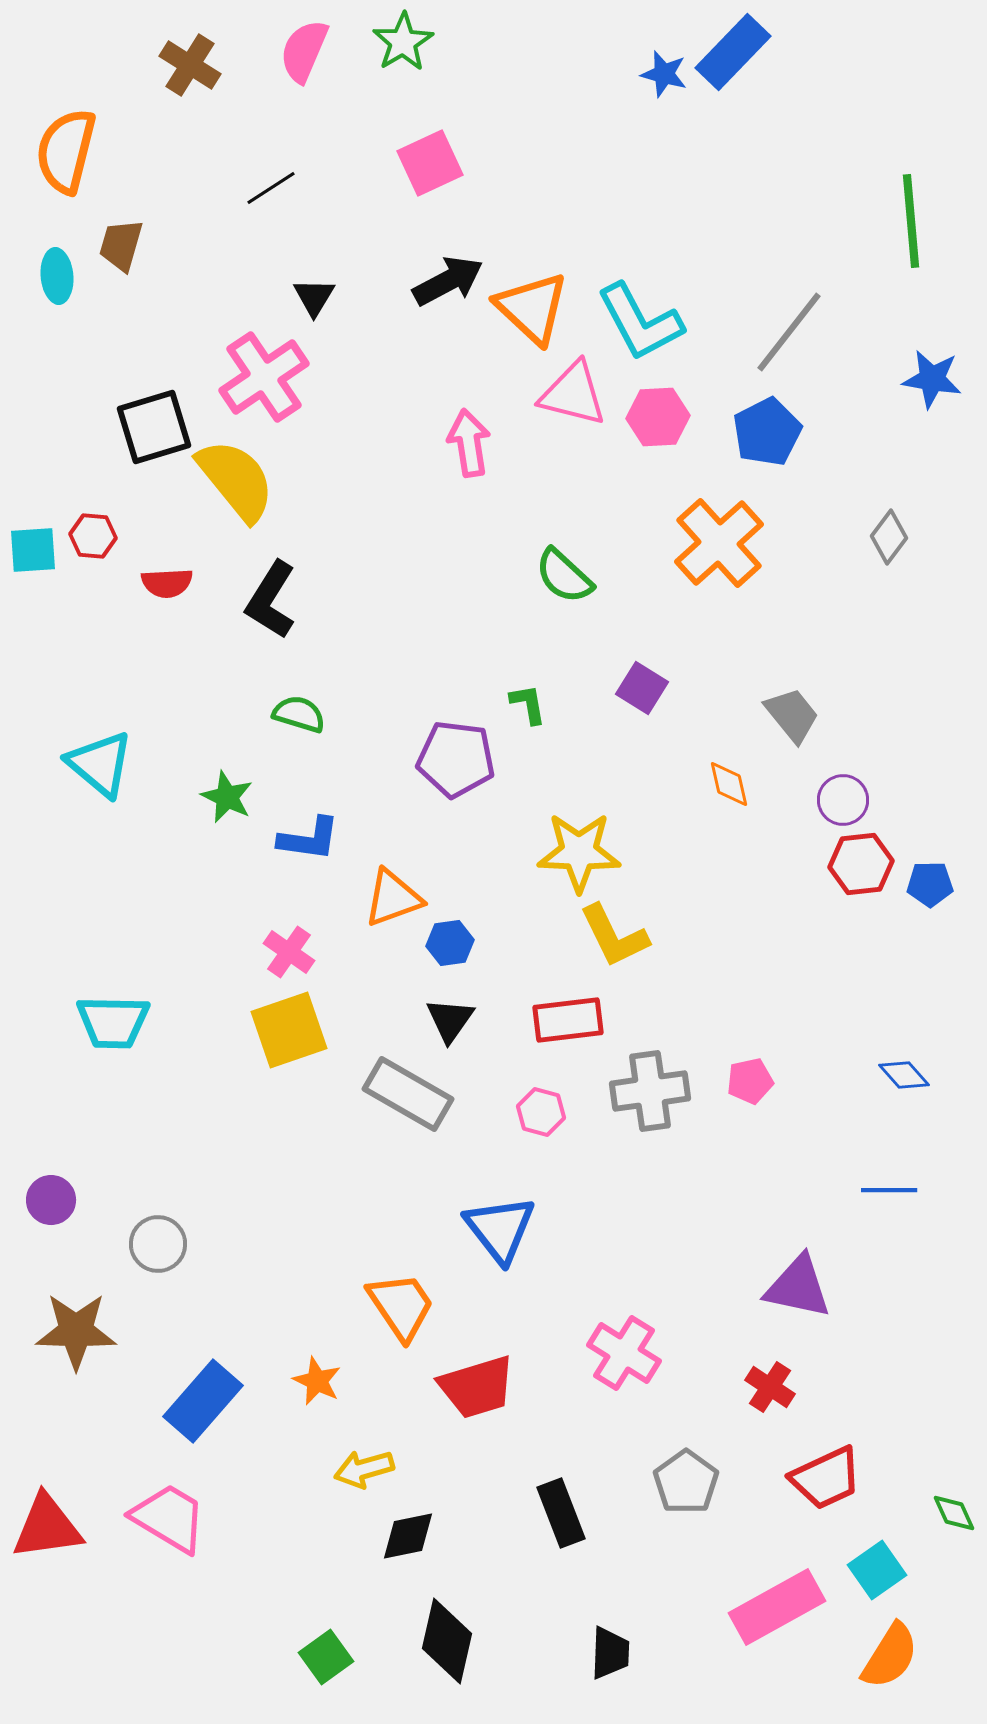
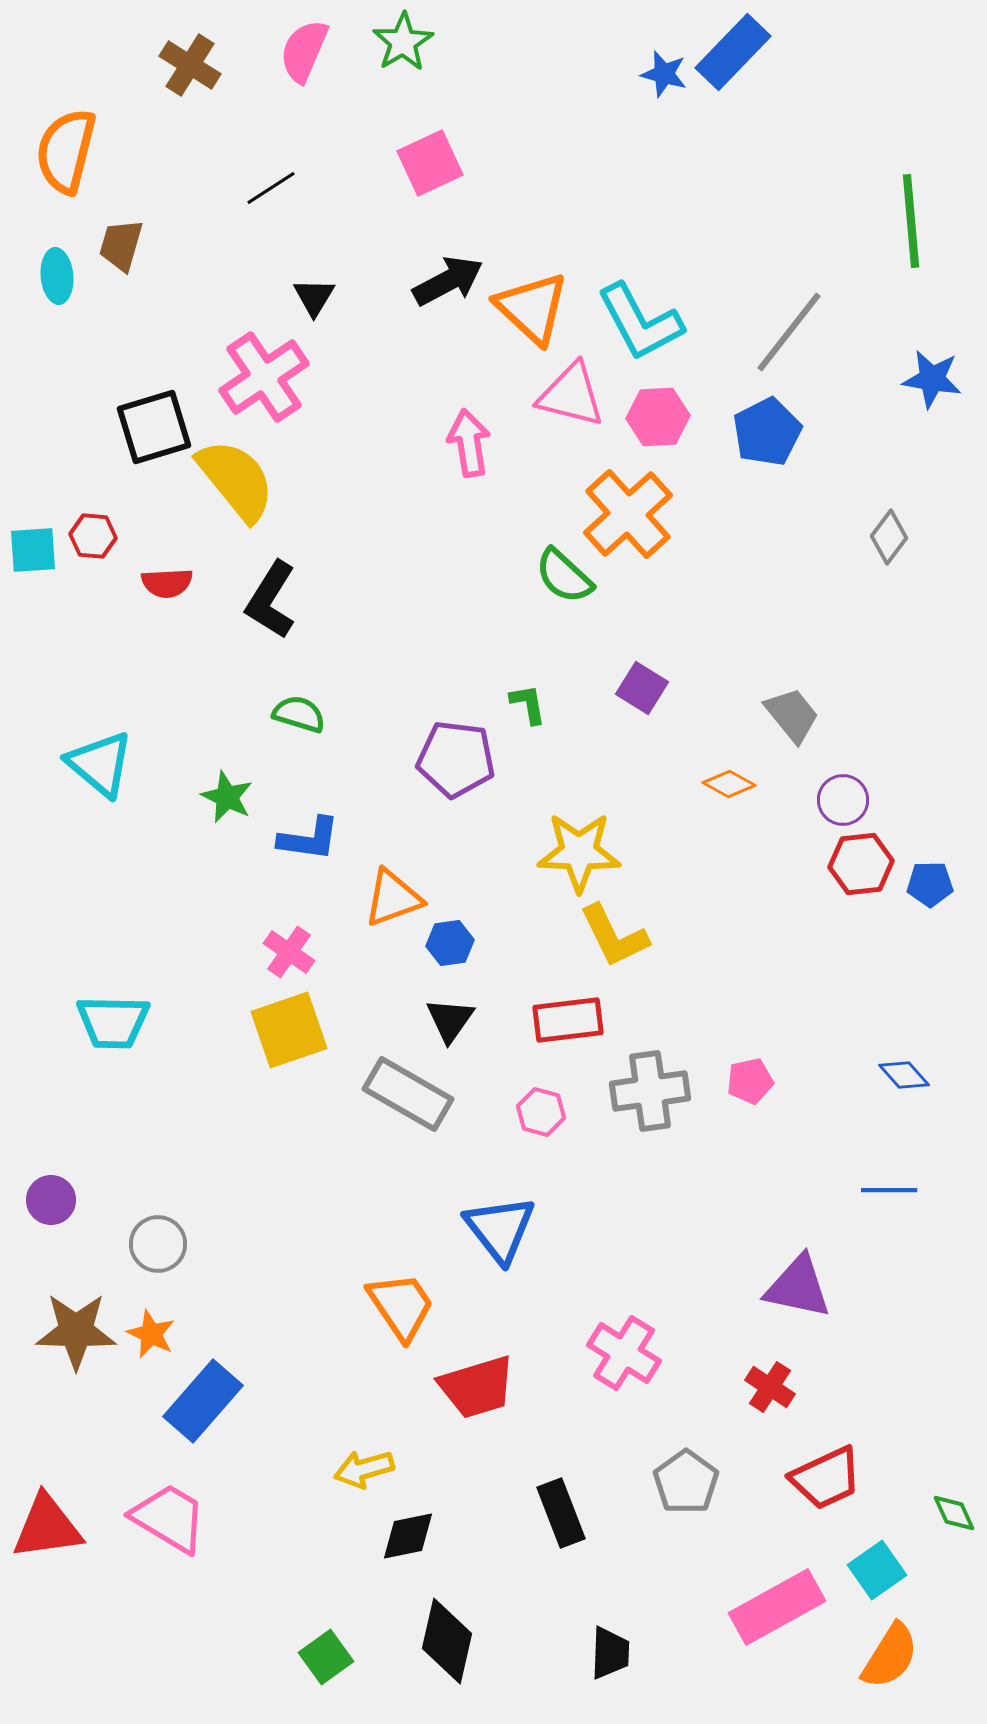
pink triangle at (573, 394): moved 2 px left, 1 px down
orange cross at (719, 543): moved 91 px left, 29 px up
orange diamond at (729, 784): rotated 48 degrees counterclockwise
orange star at (317, 1381): moved 166 px left, 47 px up
